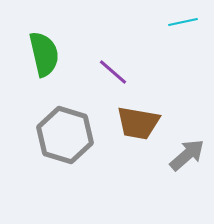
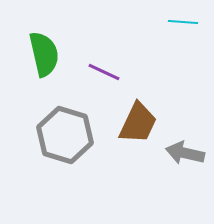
cyan line: rotated 16 degrees clockwise
purple line: moved 9 px left; rotated 16 degrees counterclockwise
brown trapezoid: rotated 75 degrees counterclockwise
gray arrow: moved 2 px left, 2 px up; rotated 126 degrees counterclockwise
